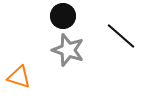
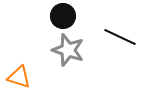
black line: moved 1 px left, 1 px down; rotated 16 degrees counterclockwise
